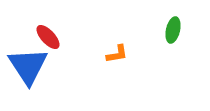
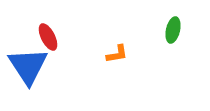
red ellipse: rotated 16 degrees clockwise
